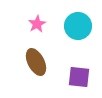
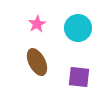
cyan circle: moved 2 px down
brown ellipse: moved 1 px right
